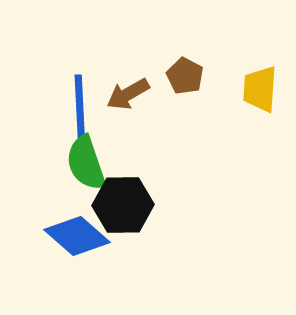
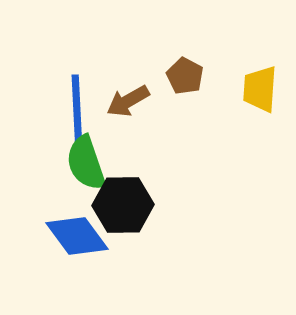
brown arrow: moved 7 px down
blue line: moved 3 px left
blue diamond: rotated 12 degrees clockwise
